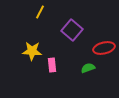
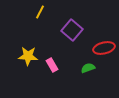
yellow star: moved 4 px left, 5 px down
pink rectangle: rotated 24 degrees counterclockwise
